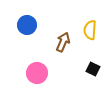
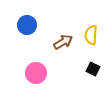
yellow semicircle: moved 1 px right, 5 px down
brown arrow: rotated 36 degrees clockwise
pink circle: moved 1 px left
